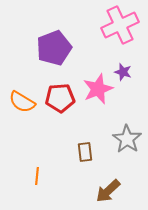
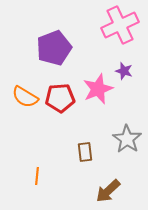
purple star: moved 1 px right, 1 px up
orange semicircle: moved 3 px right, 5 px up
